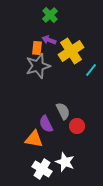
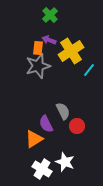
orange rectangle: moved 1 px right
cyan line: moved 2 px left
orange triangle: rotated 42 degrees counterclockwise
